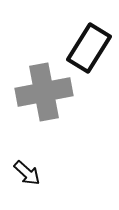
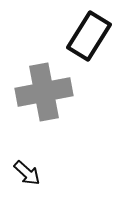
black rectangle: moved 12 px up
